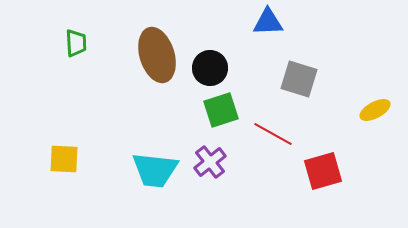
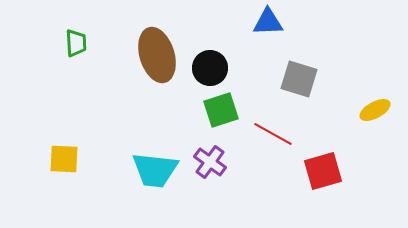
purple cross: rotated 16 degrees counterclockwise
